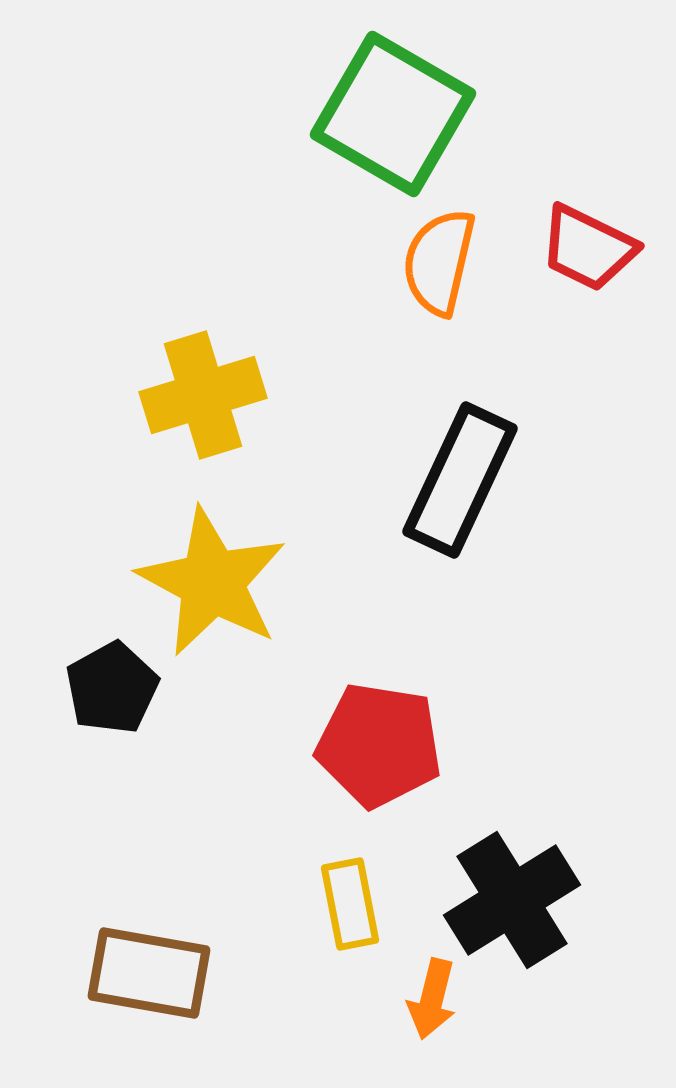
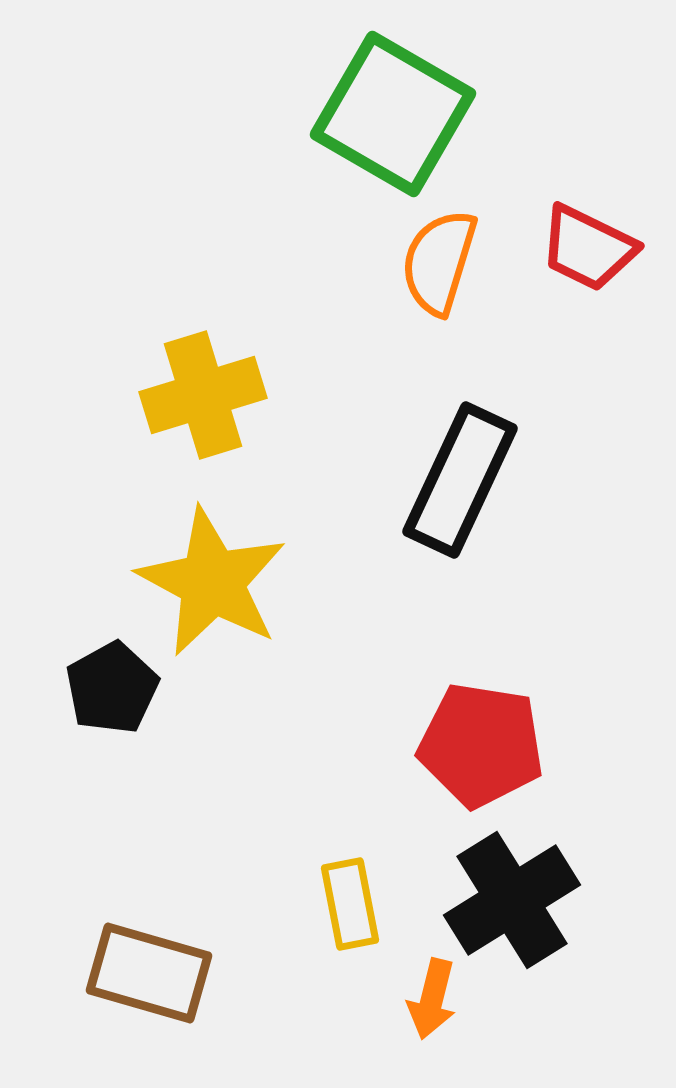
orange semicircle: rotated 4 degrees clockwise
red pentagon: moved 102 px right
brown rectangle: rotated 6 degrees clockwise
